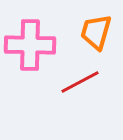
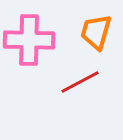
pink cross: moved 1 px left, 5 px up
